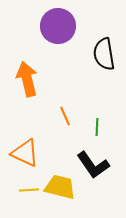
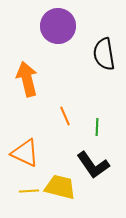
yellow line: moved 1 px down
